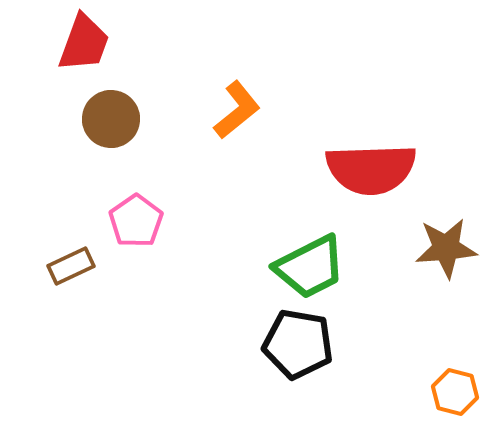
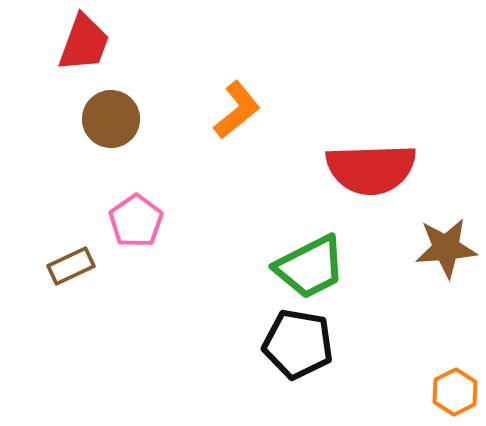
orange hexagon: rotated 18 degrees clockwise
